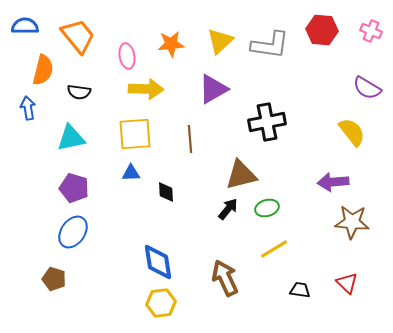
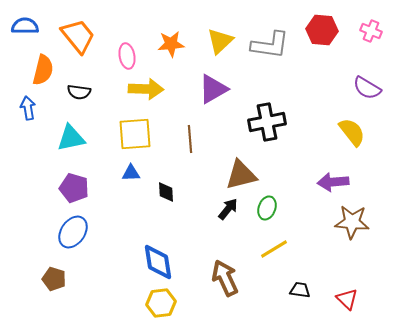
green ellipse: rotated 55 degrees counterclockwise
red triangle: moved 16 px down
